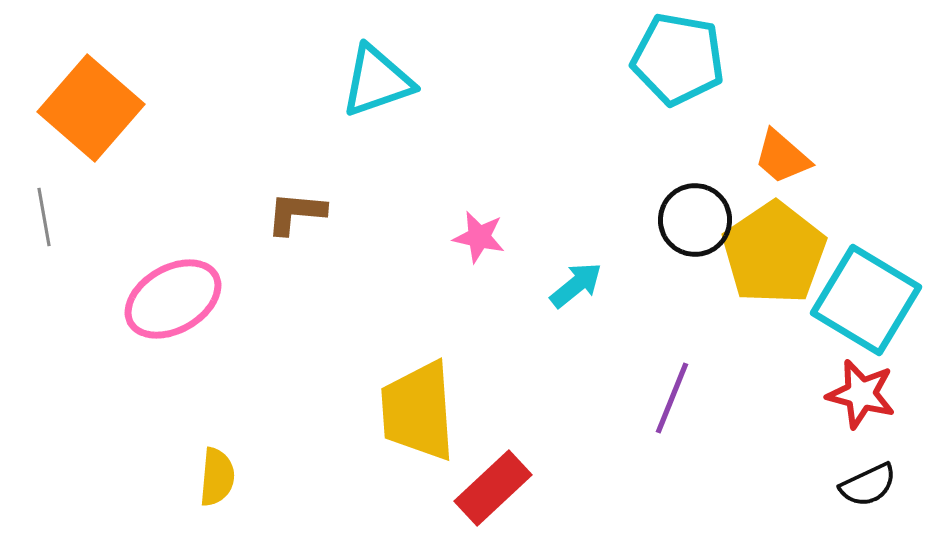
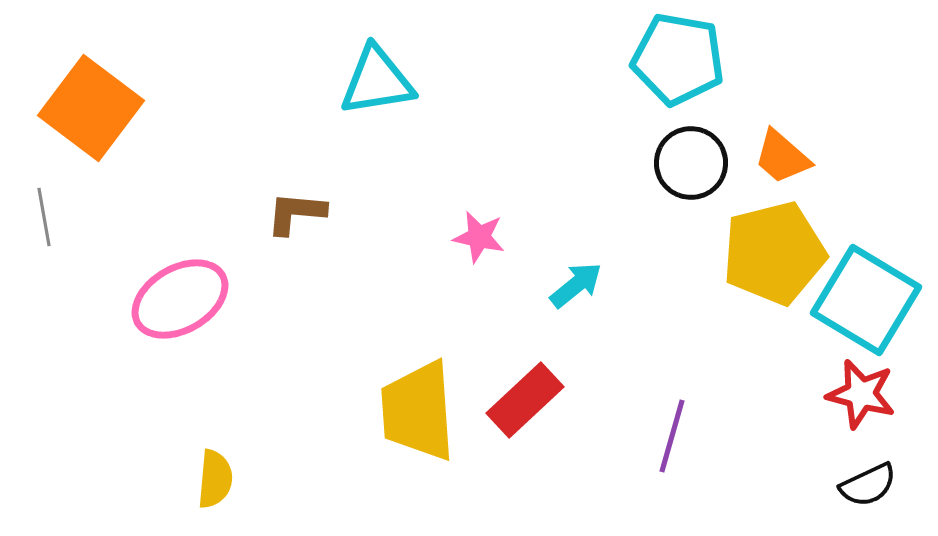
cyan triangle: rotated 10 degrees clockwise
orange square: rotated 4 degrees counterclockwise
black circle: moved 4 px left, 57 px up
yellow pentagon: rotated 20 degrees clockwise
pink ellipse: moved 7 px right
purple line: moved 38 px down; rotated 6 degrees counterclockwise
yellow semicircle: moved 2 px left, 2 px down
red rectangle: moved 32 px right, 88 px up
